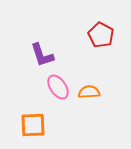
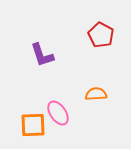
pink ellipse: moved 26 px down
orange semicircle: moved 7 px right, 2 px down
